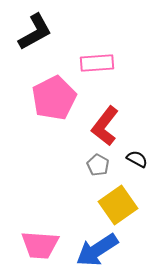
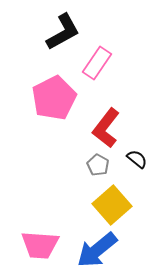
black L-shape: moved 28 px right
pink rectangle: rotated 52 degrees counterclockwise
red L-shape: moved 1 px right, 2 px down
black semicircle: rotated 10 degrees clockwise
yellow square: moved 6 px left; rotated 6 degrees counterclockwise
blue arrow: rotated 6 degrees counterclockwise
